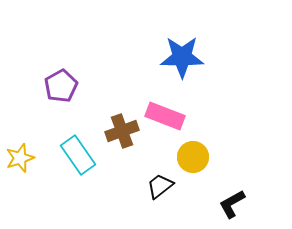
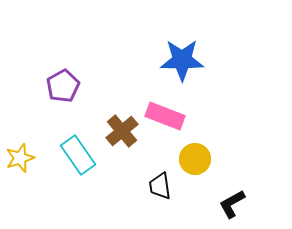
blue star: moved 3 px down
purple pentagon: moved 2 px right
brown cross: rotated 20 degrees counterclockwise
yellow circle: moved 2 px right, 2 px down
black trapezoid: rotated 60 degrees counterclockwise
